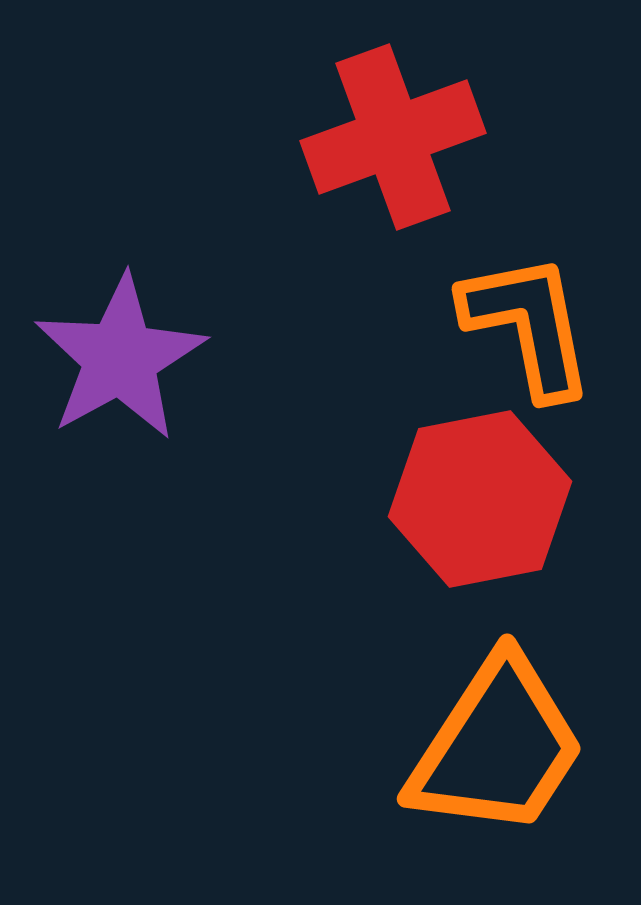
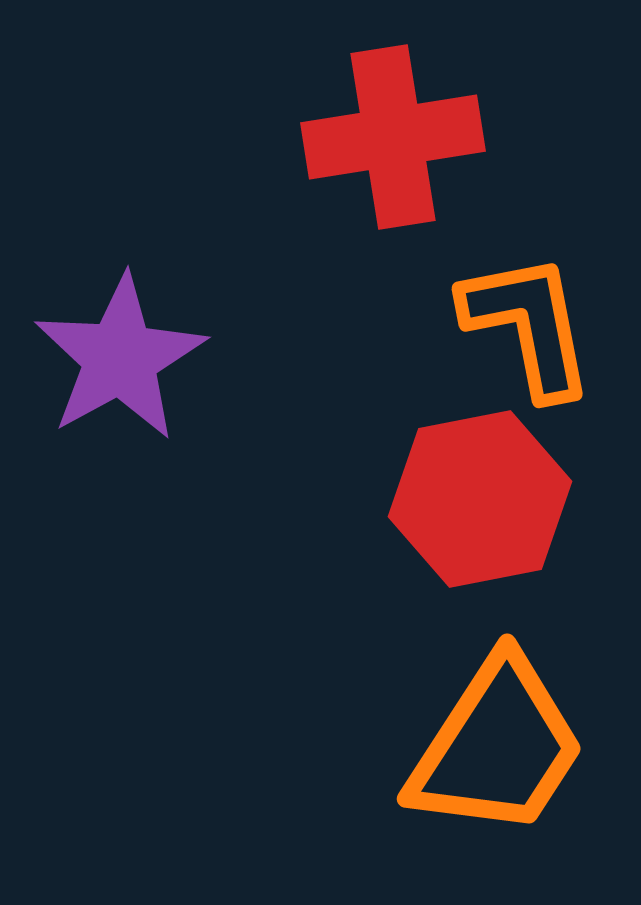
red cross: rotated 11 degrees clockwise
